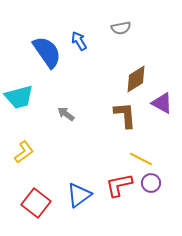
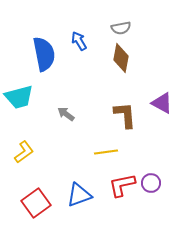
blue semicircle: moved 3 px left, 2 px down; rotated 24 degrees clockwise
brown diamond: moved 15 px left, 21 px up; rotated 48 degrees counterclockwise
yellow line: moved 35 px left, 7 px up; rotated 35 degrees counterclockwise
red L-shape: moved 3 px right
blue triangle: rotated 16 degrees clockwise
red square: rotated 16 degrees clockwise
